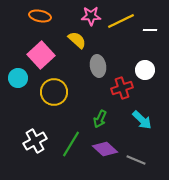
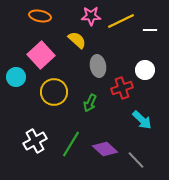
cyan circle: moved 2 px left, 1 px up
green arrow: moved 10 px left, 16 px up
gray line: rotated 24 degrees clockwise
